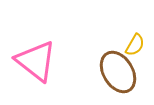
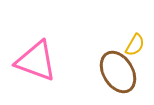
pink triangle: rotated 18 degrees counterclockwise
